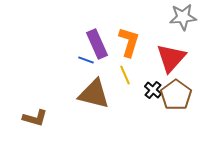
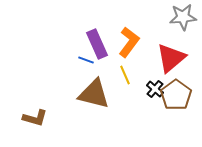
orange L-shape: rotated 20 degrees clockwise
red triangle: rotated 8 degrees clockwise
black cross: moved 2 px right, 1 px up
